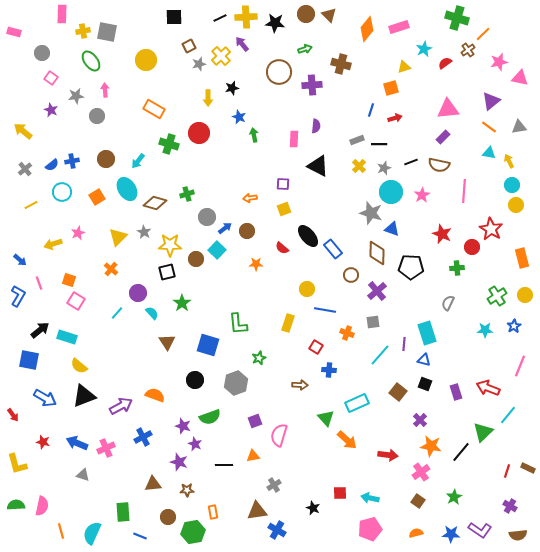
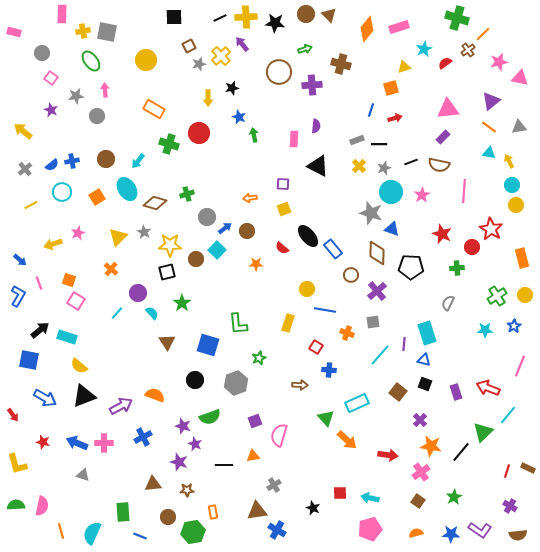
pink cross at (106, 448): moved 2 px left, 5 px up; rotated 24 degrees clockwise
